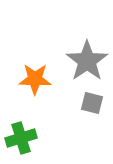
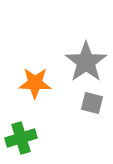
gray star: moved 1 px left, 1 px down
orange star: moved 4 px down
